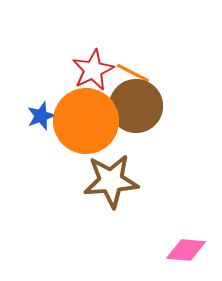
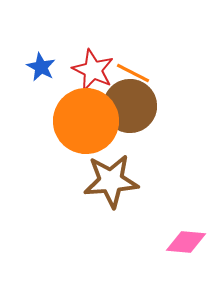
red star: rotated 21 degrees counterclockwise
brown circle: moved 6 px left
blue star: moved 49 px up; rotated 24 degrees counterclockwise
pink diamond: moved 8 px up
